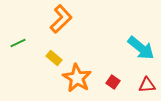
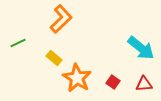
red triangle: moved 3 px left, 1 px up
